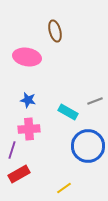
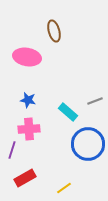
brown ellipse: moved 1 px left
cyan rectangle: rotated 12 degrees clockwise
blue circle: moved 2 px up
red rectangle: moved 6 px right, 4 px down
